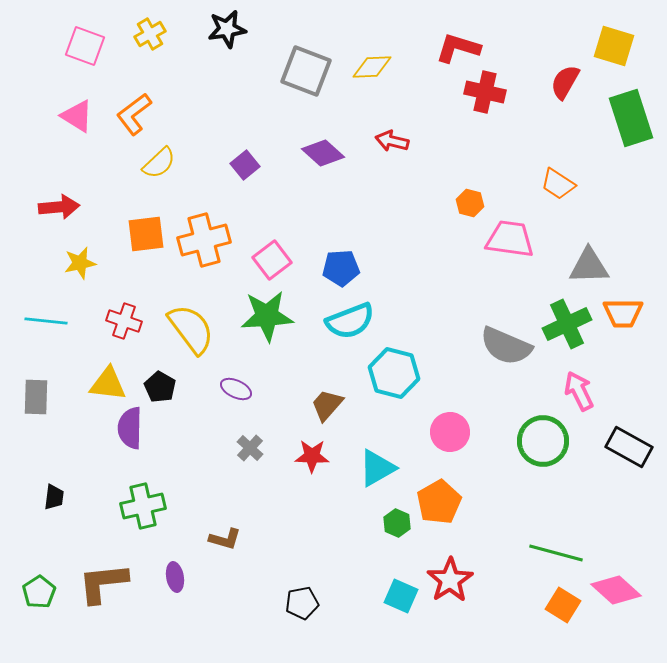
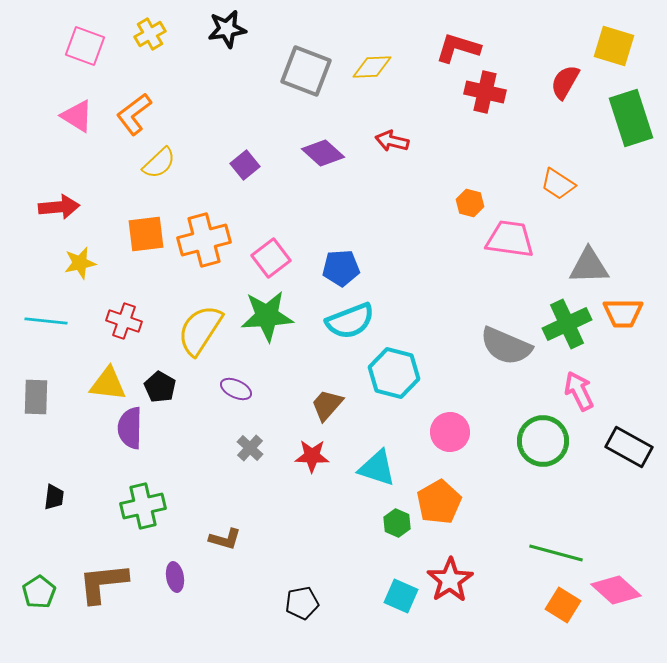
pink square at (272, 260): moved 1 px left, 2 px up
yellow semicircle at (191, 329): moved 9 px right, 1 px down; rotated 110 degrees counterclockwise
cyan triangle at (377, 468): rotated 48 degrees clockwise
